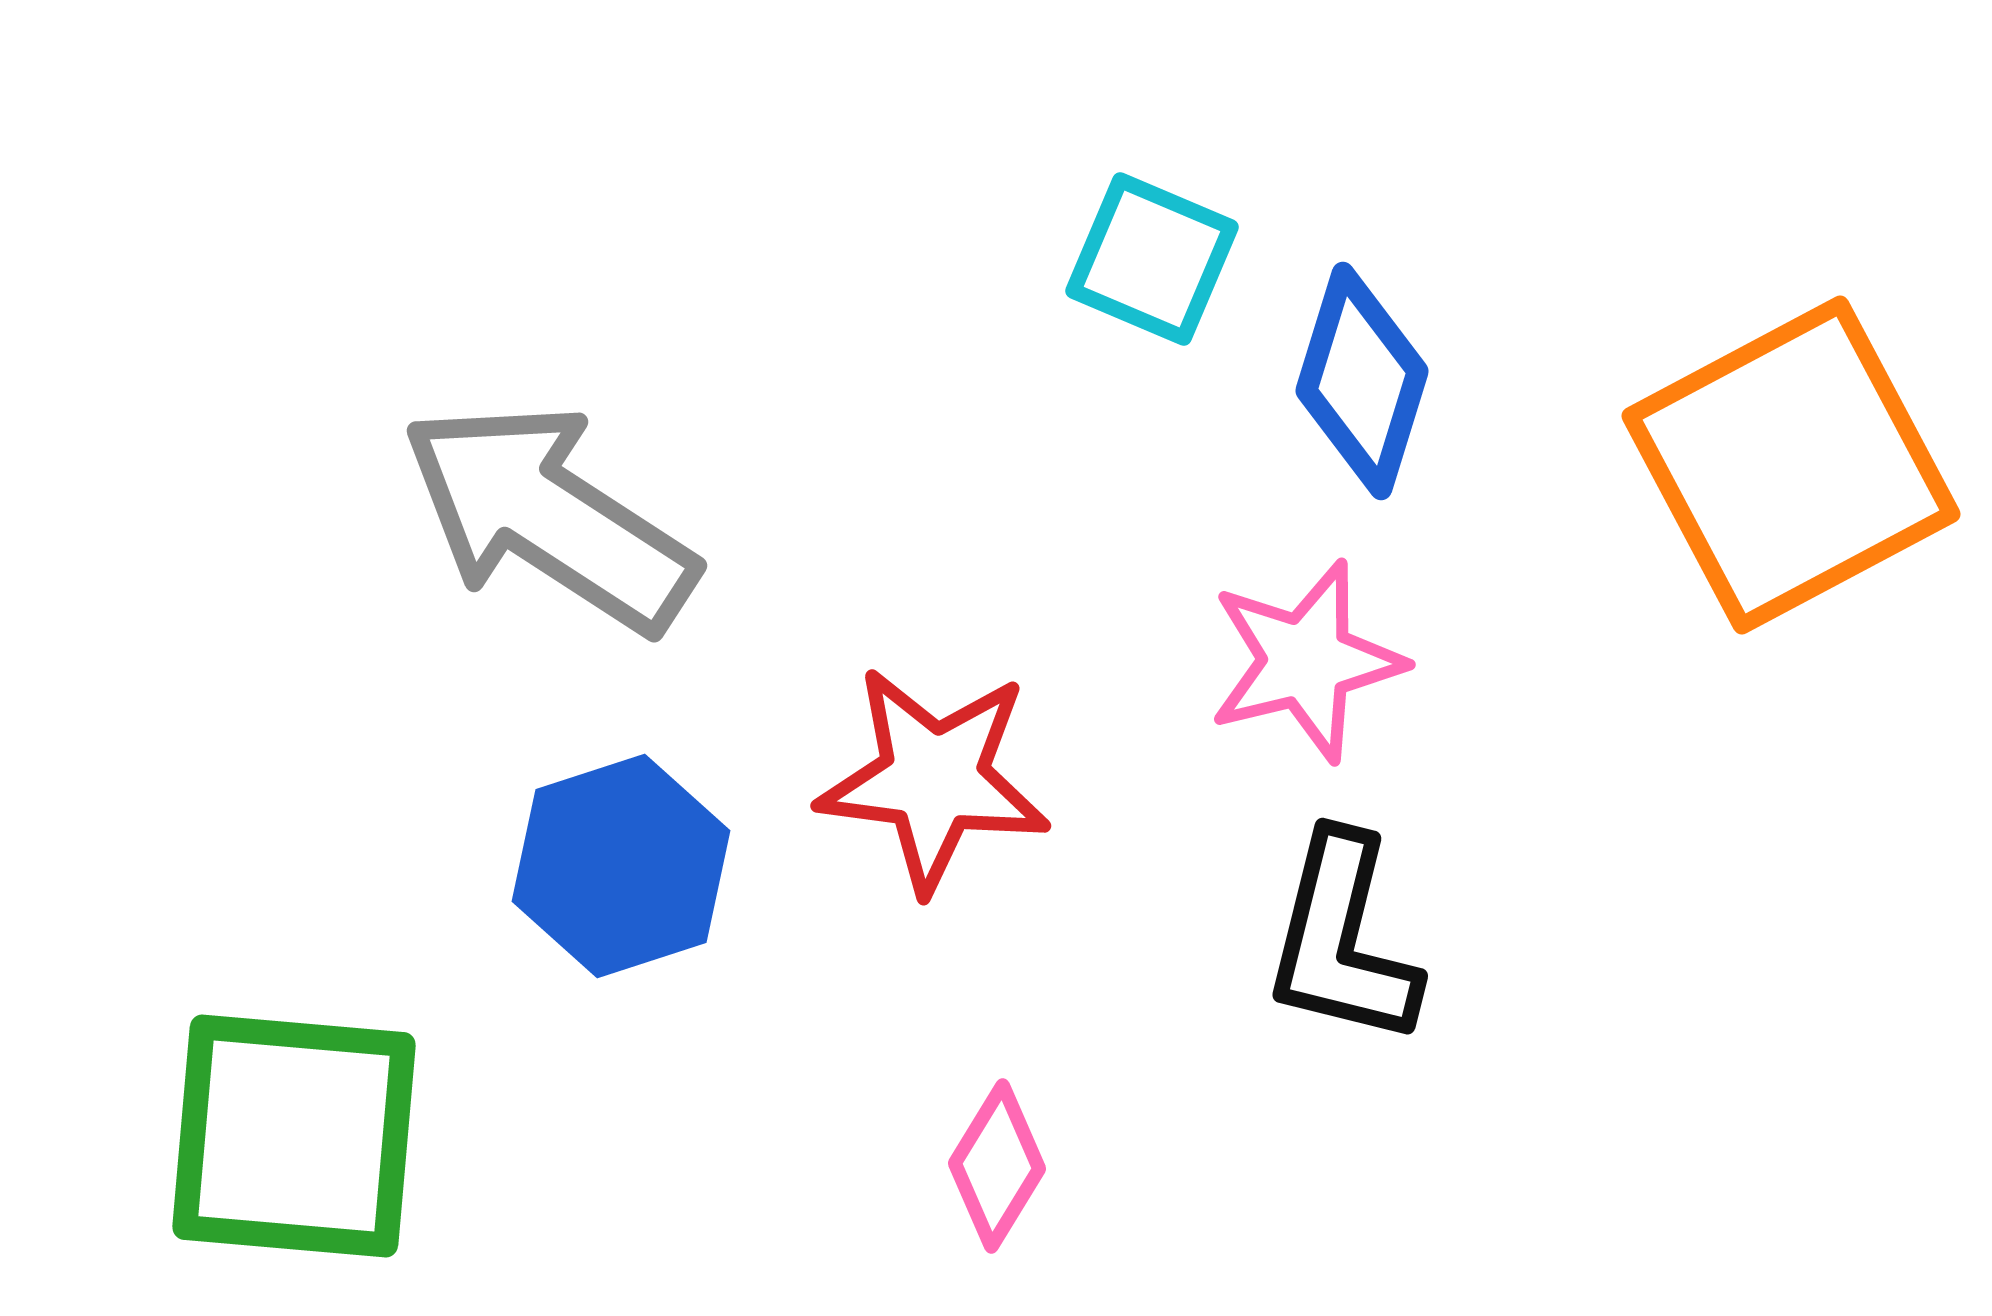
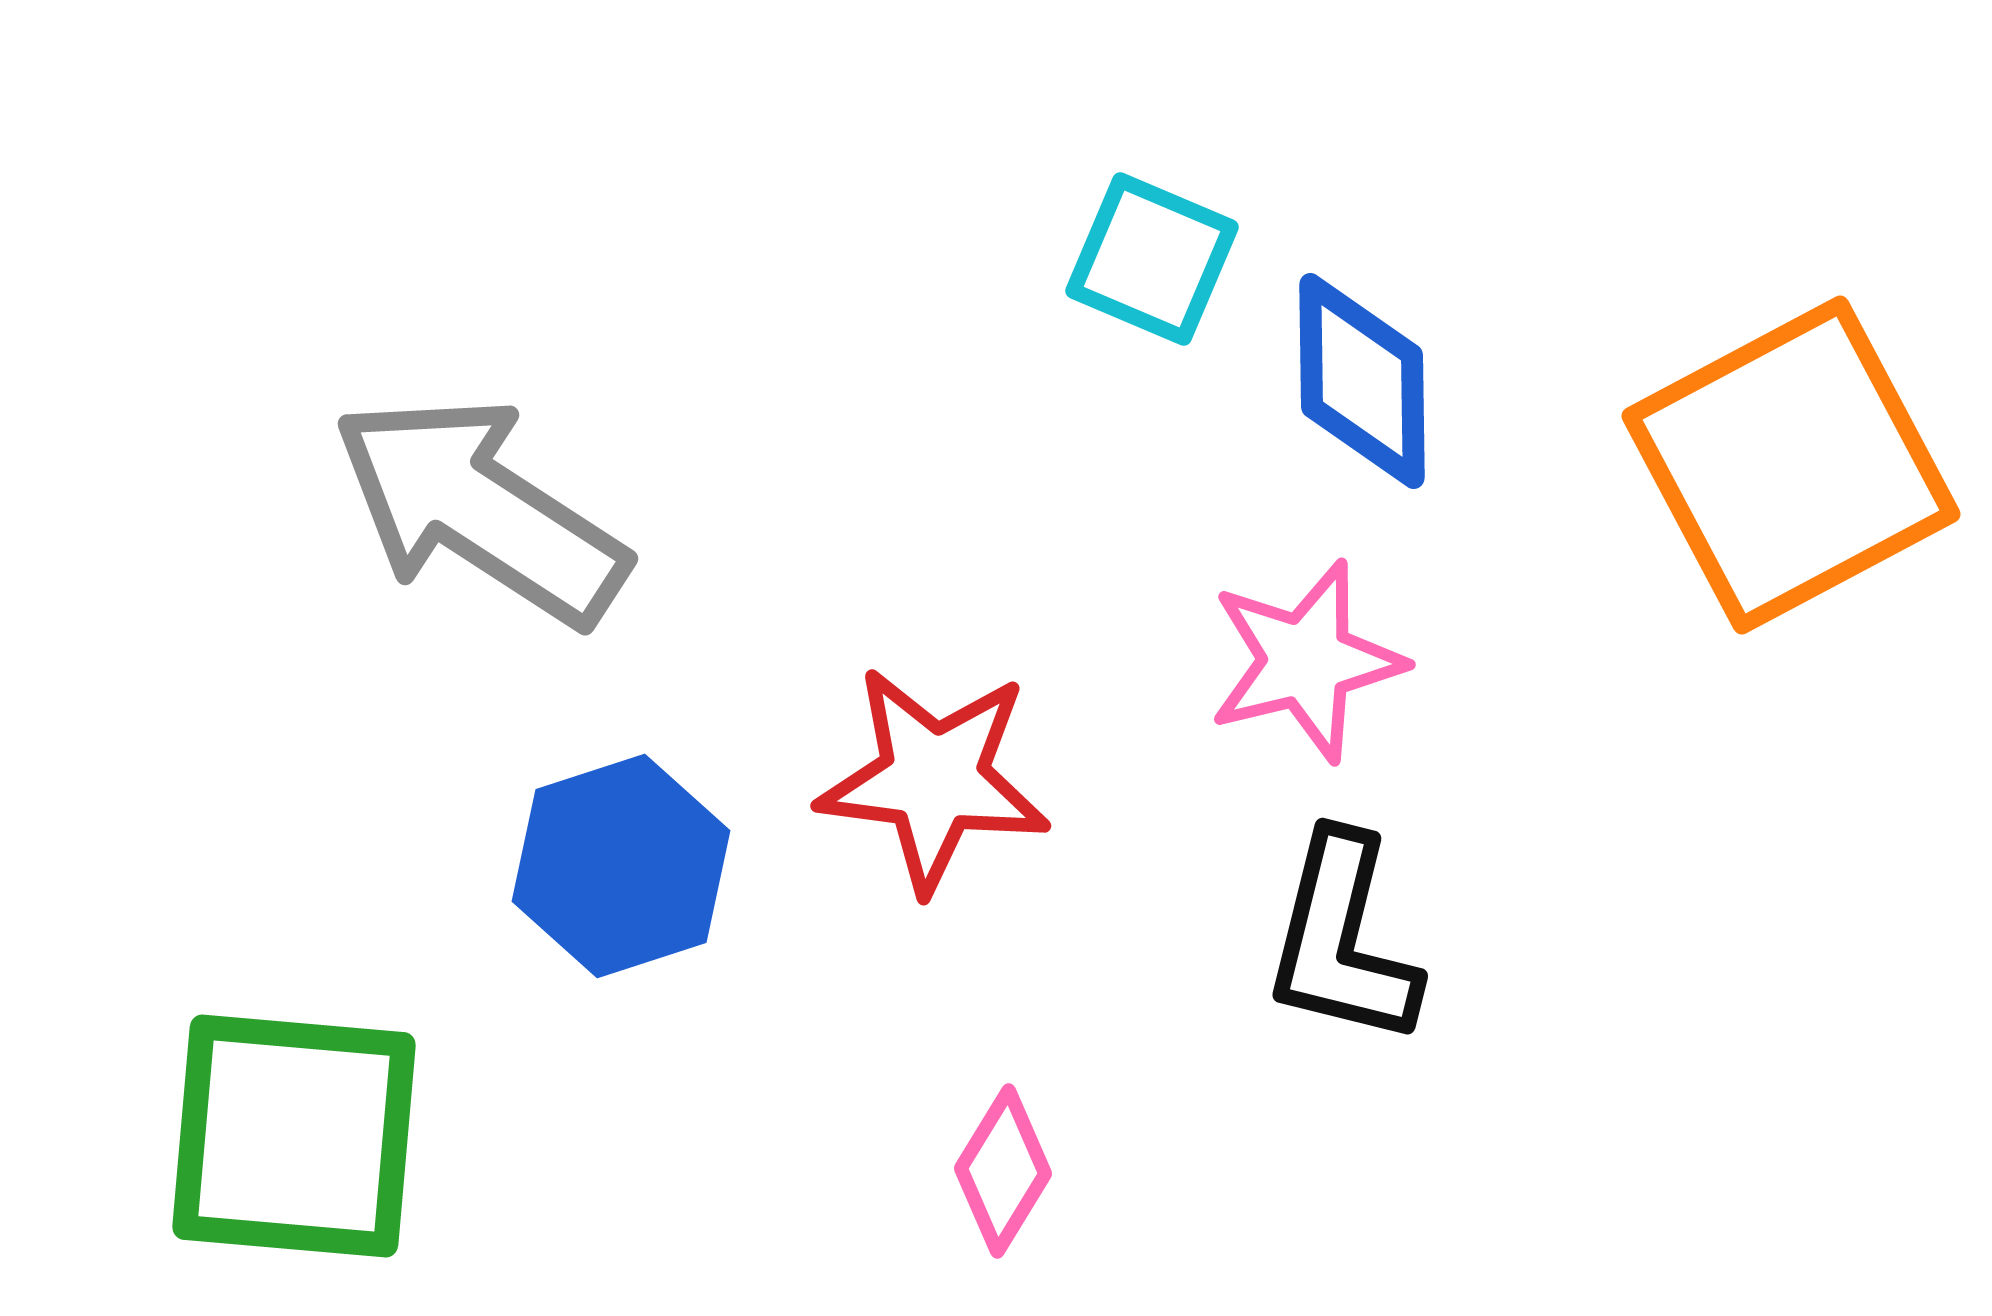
blue diamond: rotated 18 degrees counterclockwise
gray arrow: moved 69 px left, 7 px up
pink diamond: moved 6 px right, 5 px down
